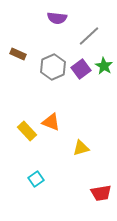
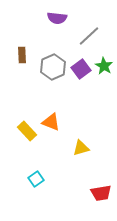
brown rectangle: moved 4 px right, 1 px down; rotated 63 degrees clockwise
